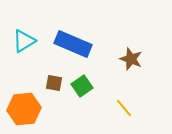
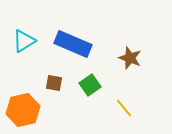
brown star: moved 1 px left, 1 px up
green square: moved 8 px right, 1 px up
orange hexagon: moved 1 px left, 1 px down; rotated 8 degrees counterclockwise
